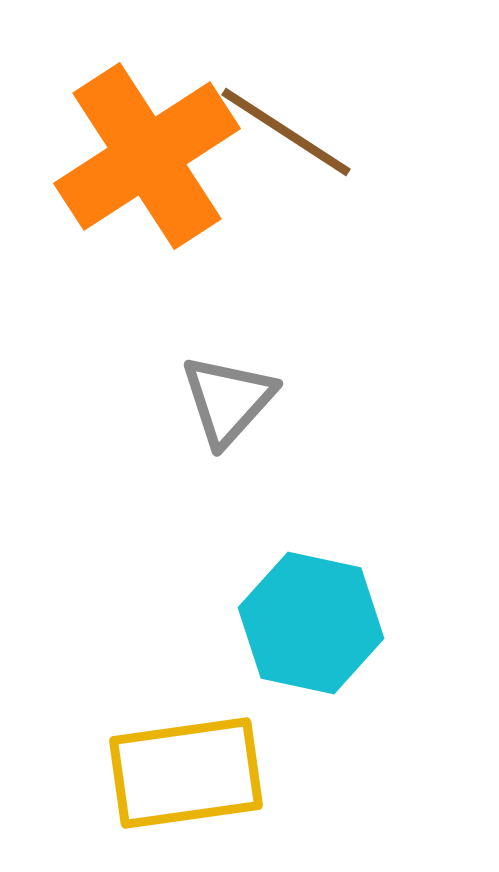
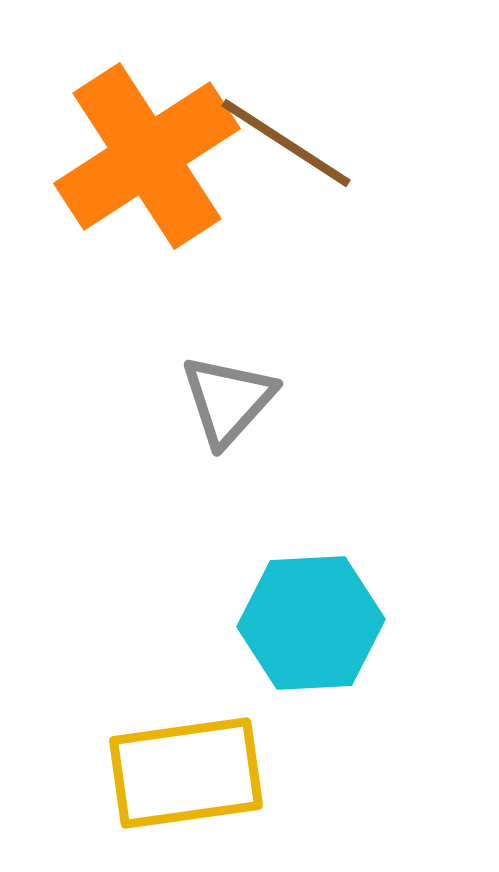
brown line: moved 11 px down
cyan hexagon: rotated 15 degrees counterclockwise
